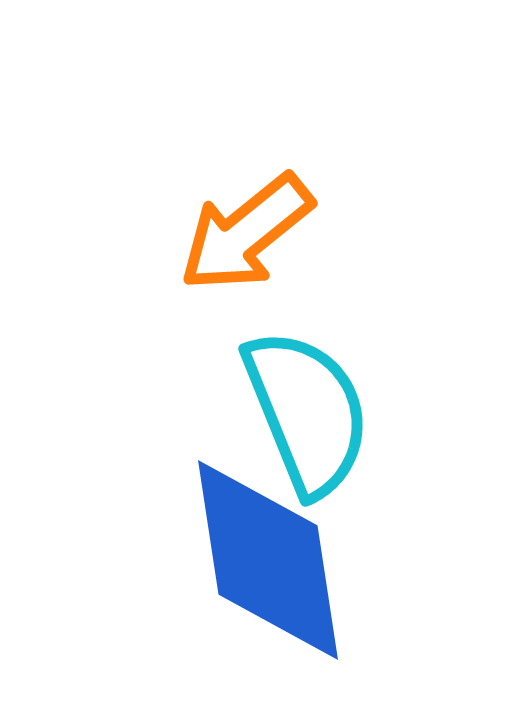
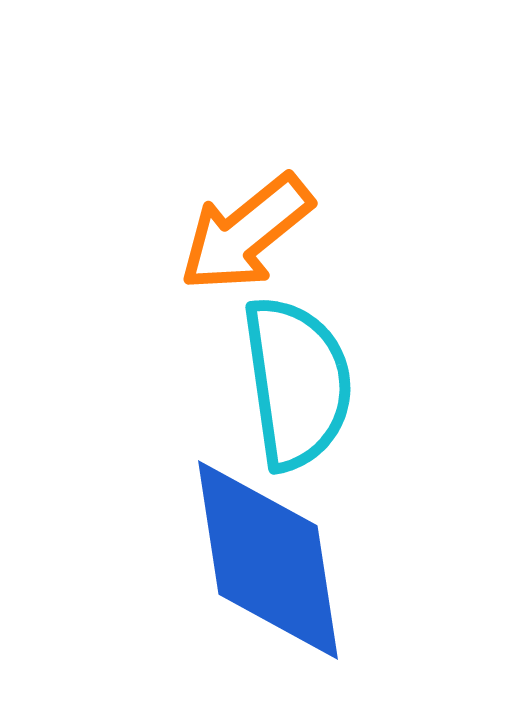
cyan semicircle: moved 10 px left, 29 px up; rotated 14 degrees clockwise
